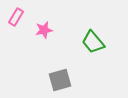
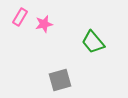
pink rectangle: moved 4 px right
pink star: moved 6 px up
